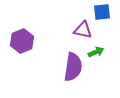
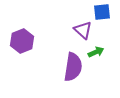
purple triangle: rotated 30 degrees clockwise
